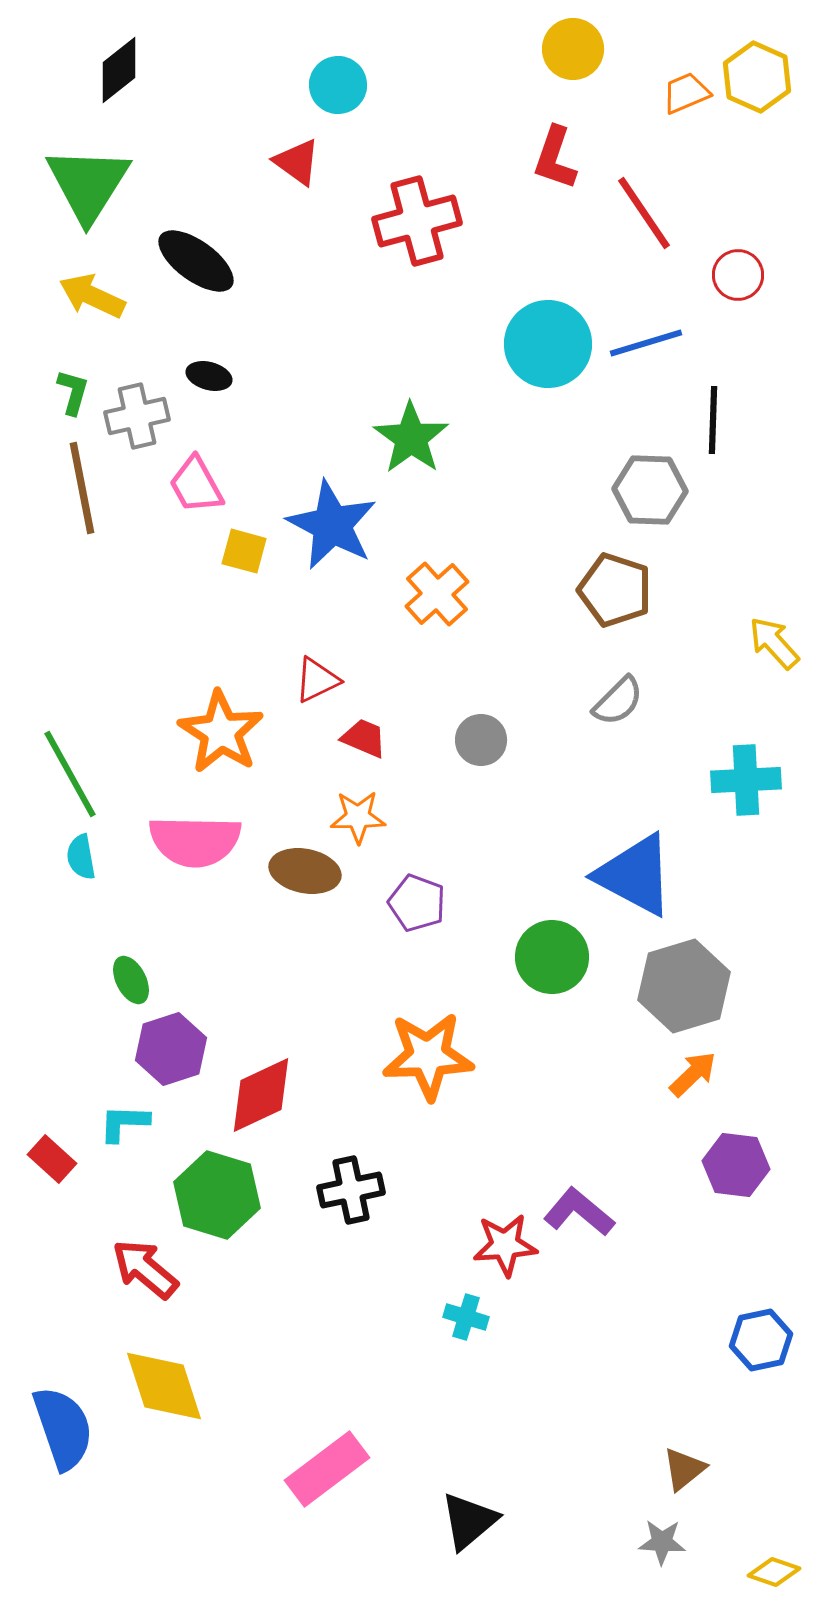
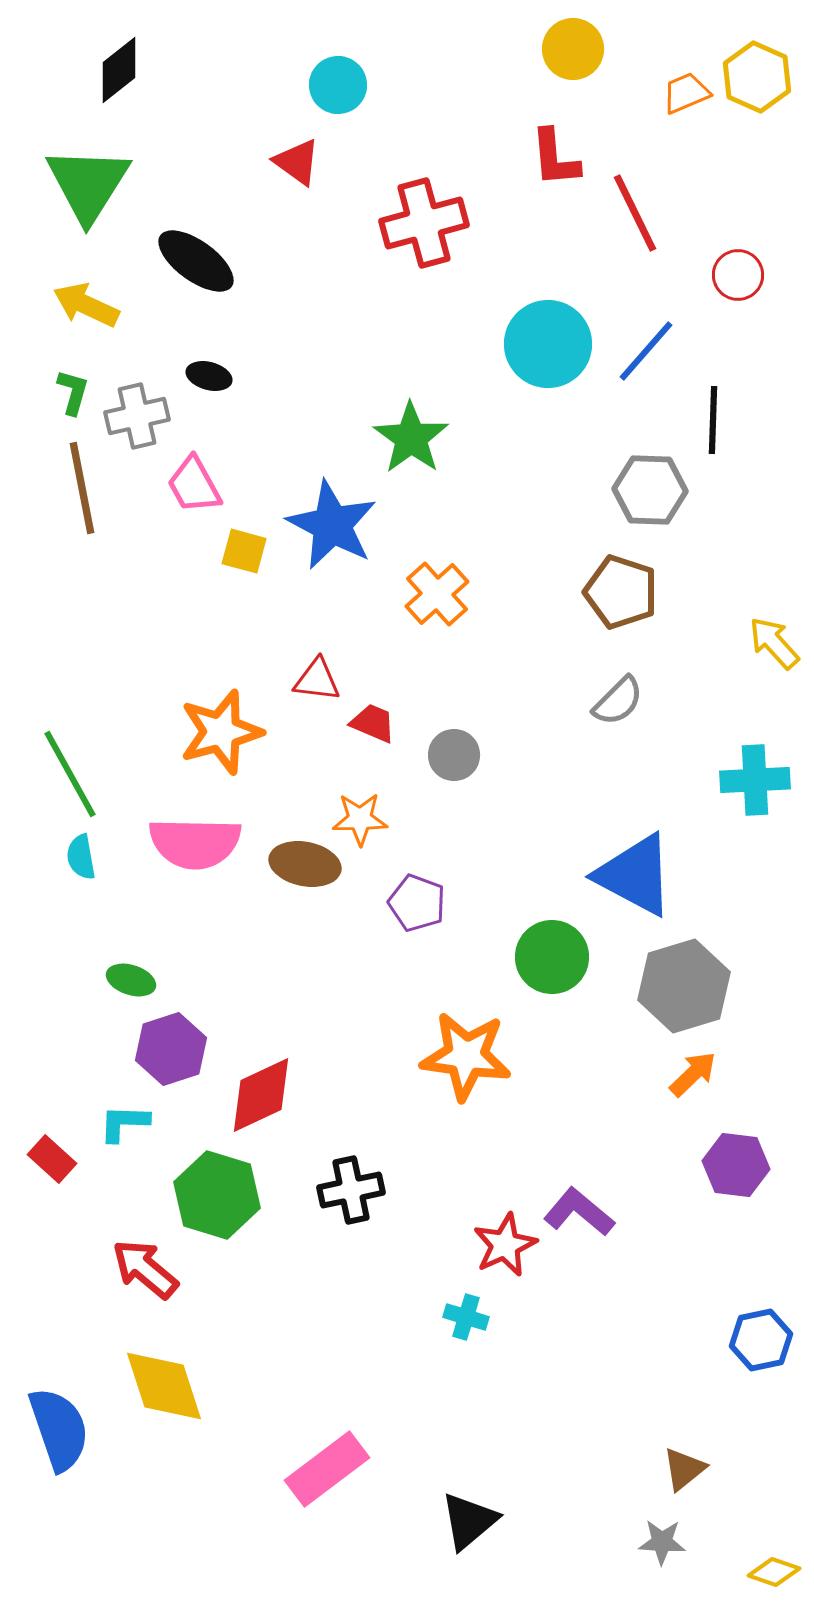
red L-shape at (555, 158): rotated 24 degrees counterclockwise
red line at (644, 213): moved 9 px left; rotated 8 degrees clockwise
red cross at (417, 221): moved 7 px right, 2 px down
yellow arrow at (92, 296): moved 6 px left, 9 px down
blue line at (646, 343): moved 8 px down; rotated 32 degrees counterclockwise
pink trapezoid at (196, 485): moved 2 px left
brown pentagon at (615, 590): moved 6 px right, 2 px down
red triangle at (317, 680): rotated 33 degrees clockwise
orange star at (221, 732): rotated 24 degrees clockwise
red trapezoid at (364, 738): moved 9 px right, 15 px up
gray circle at (481, 740): moved 27 px left, 15 px down
cyan cross at (746, 780): moved 9 px right
orange star at (358, 817): moved 2 px right, 2 px down
pink semicircle at (195, 841): moved 2 px down
brown ellipse at (305, 871): moved 7 px up
green ellipse at (131, 980): rotated 45 degrees counterclockwise
orange star at (428, 1056): moved 38 px right; rotated 10 degrees clockwise
red star at (505, 1245): rotated 20 degrees counterclockwise
blue semicircle at (63, 1428): moved 4 px left, 1 px down
